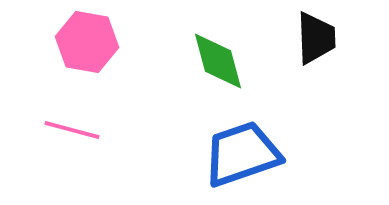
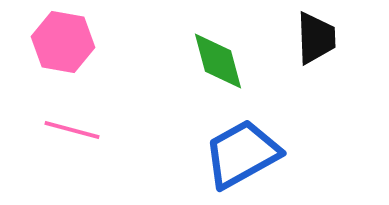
pink hexagon: moved 24 px left
blue trapezoid: rotated 10 degrees counterclockwise
